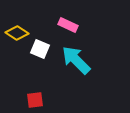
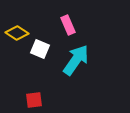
pink rectangle: rotated 42 degrees clockwise
cyan arrow: rotated 80 degrees clockwise
red square: moved 1 px left
